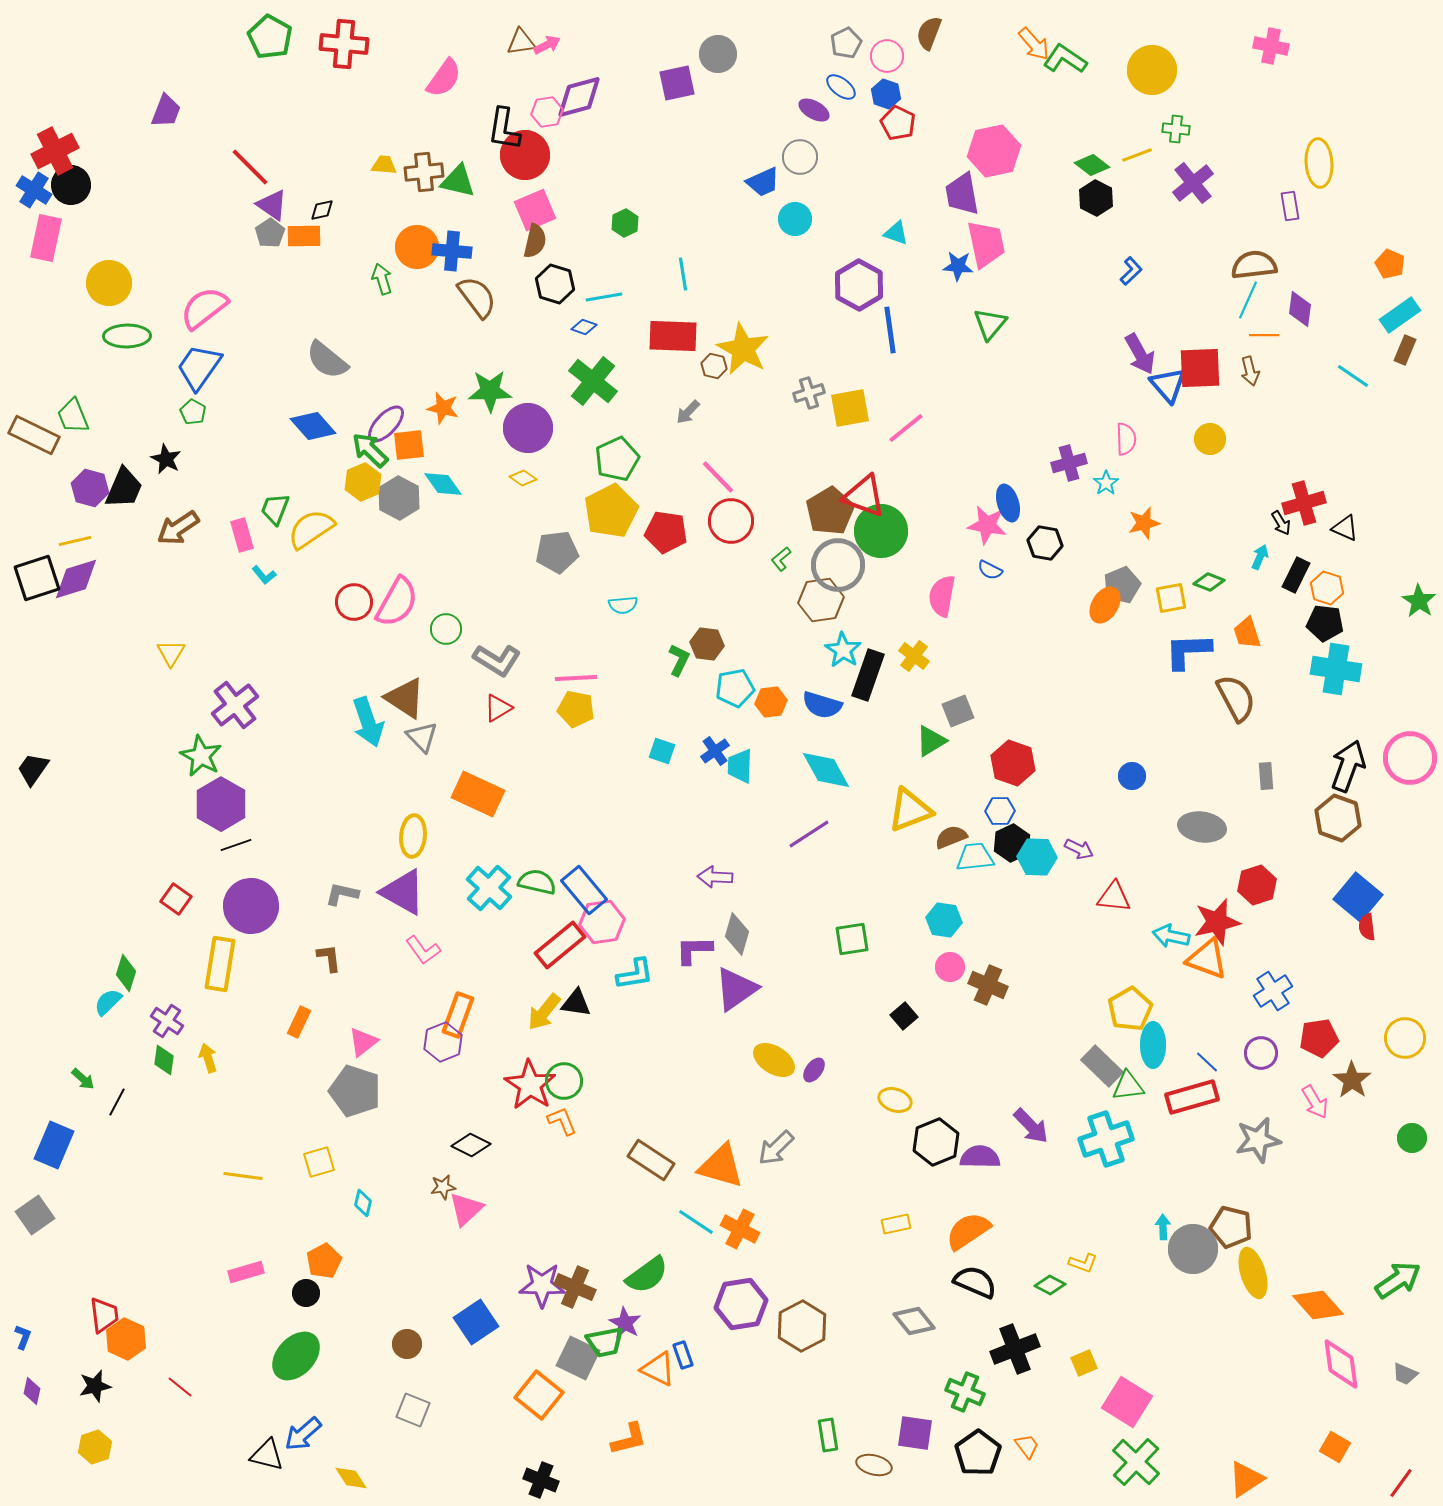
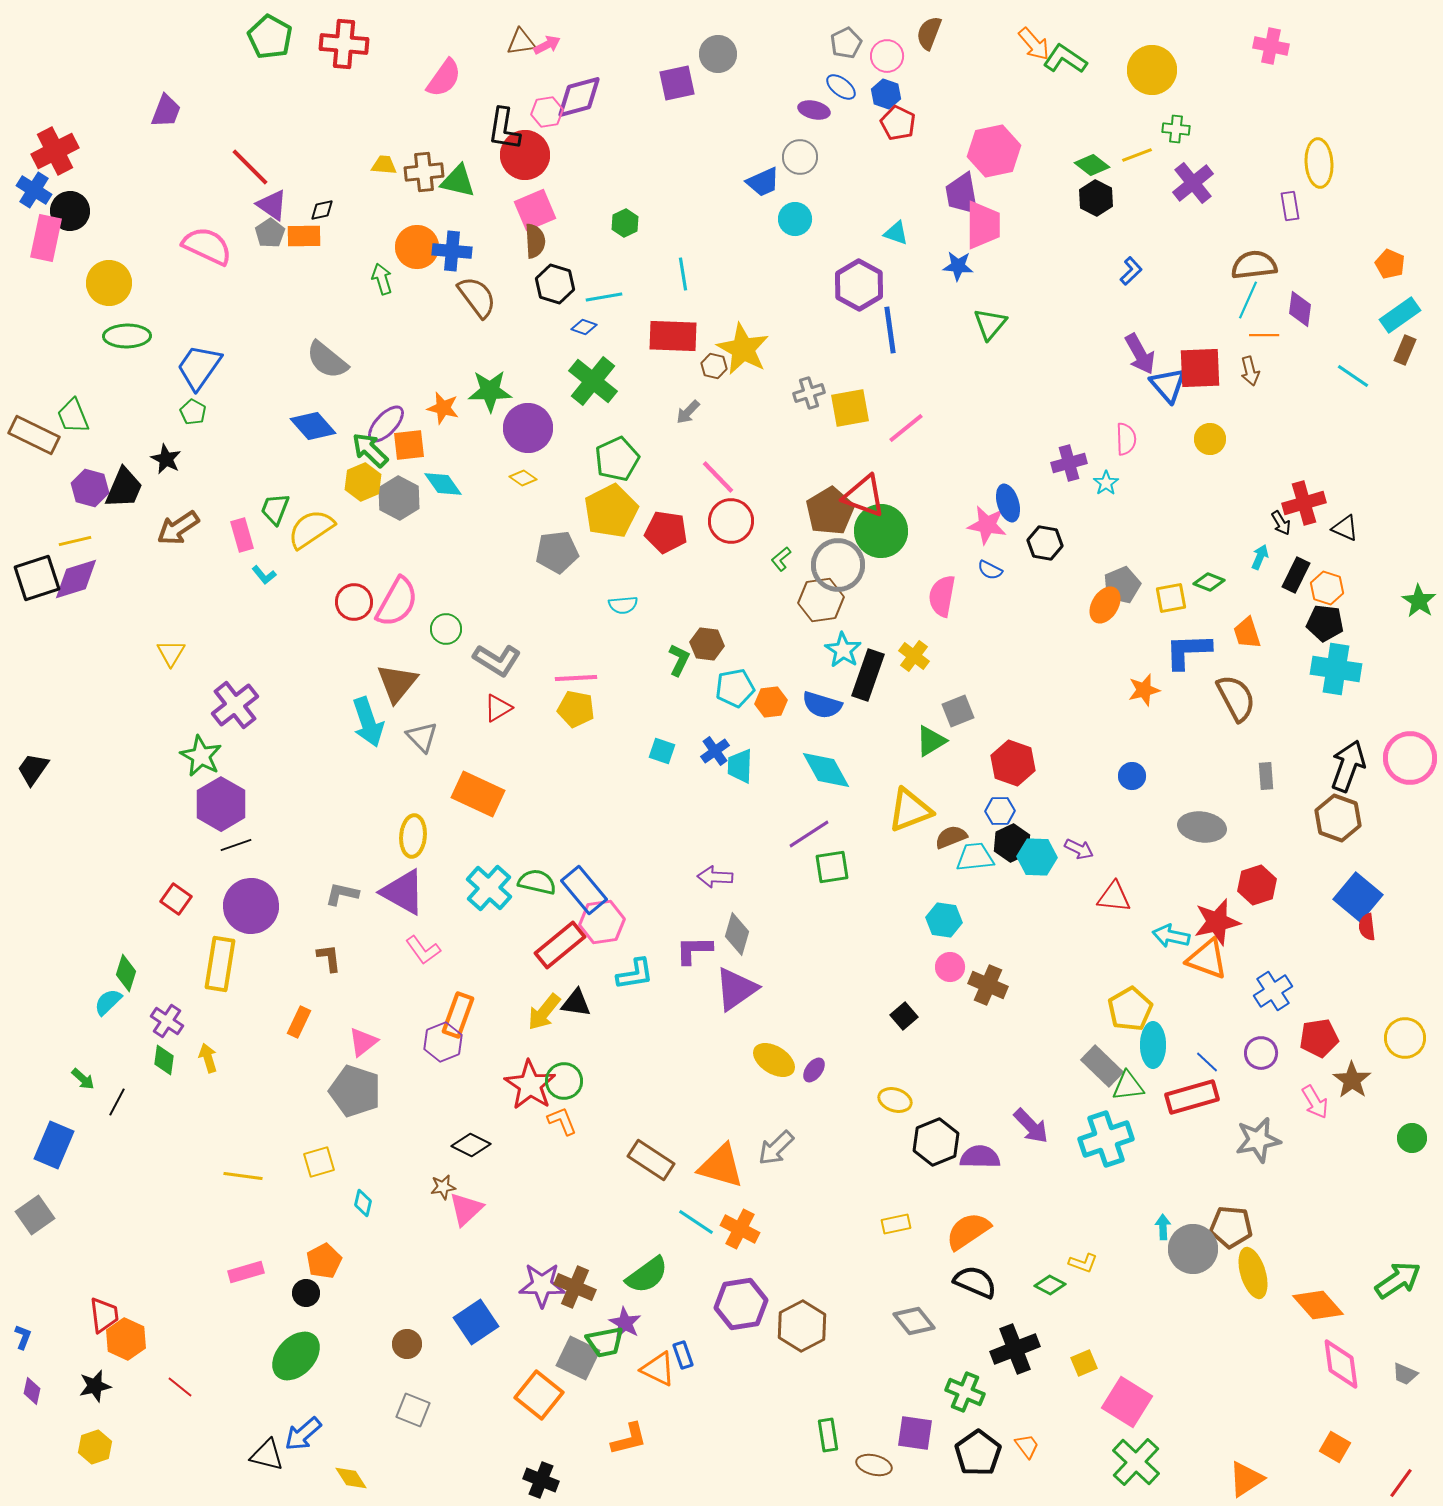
purple ellipse at (814, 110): rotated 16 degrees counterclockwise
black circle at (71, 185): moved 1 px left, 26 px down
brown semicircle at (535, 241): rotated 16 degrees counterclockwise
pink trapezoid at (986, 244): moved 3 px left, 19 px up; rotated 12 degrees clockwise
pink semicircle at (204, 308): moved 3 px right, 62 px up; rotated 63 degrees clockwise
orange star at (1144, 523): moved 167 px down
brown triangle at (405, 698): moved 8 px left, 15 px up; rotated 36 degrees clockwise
green square at (852, 939): moved 20 px left, 72 px up
brown pentagon at (1231, 1227): rotated 9 degrees counterclockwise
